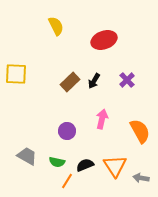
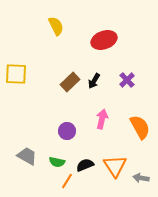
orange semicircle: moved 4 px up
